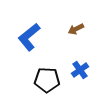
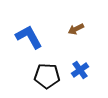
blue L-shape: rotated 100 degrees clockwise
black pentagon: moved 4 px up
